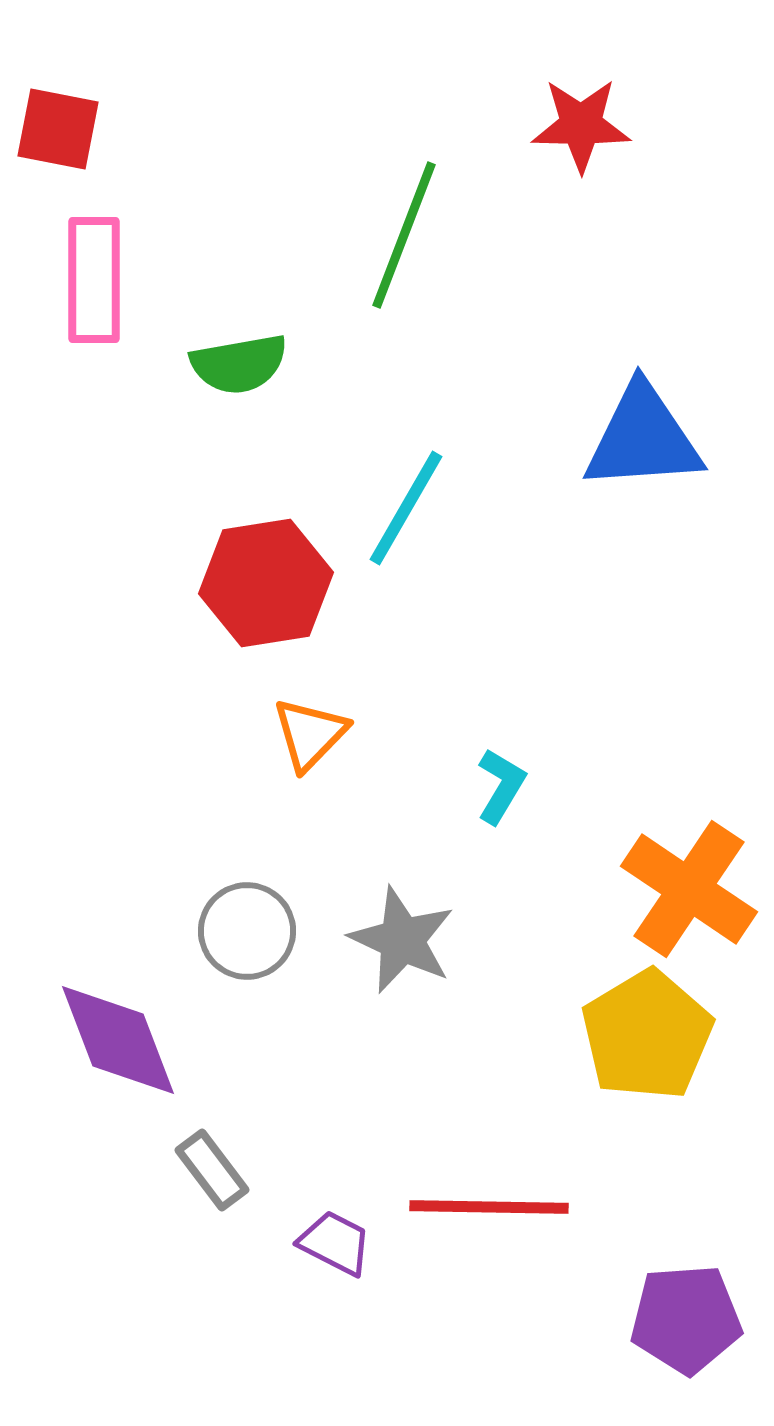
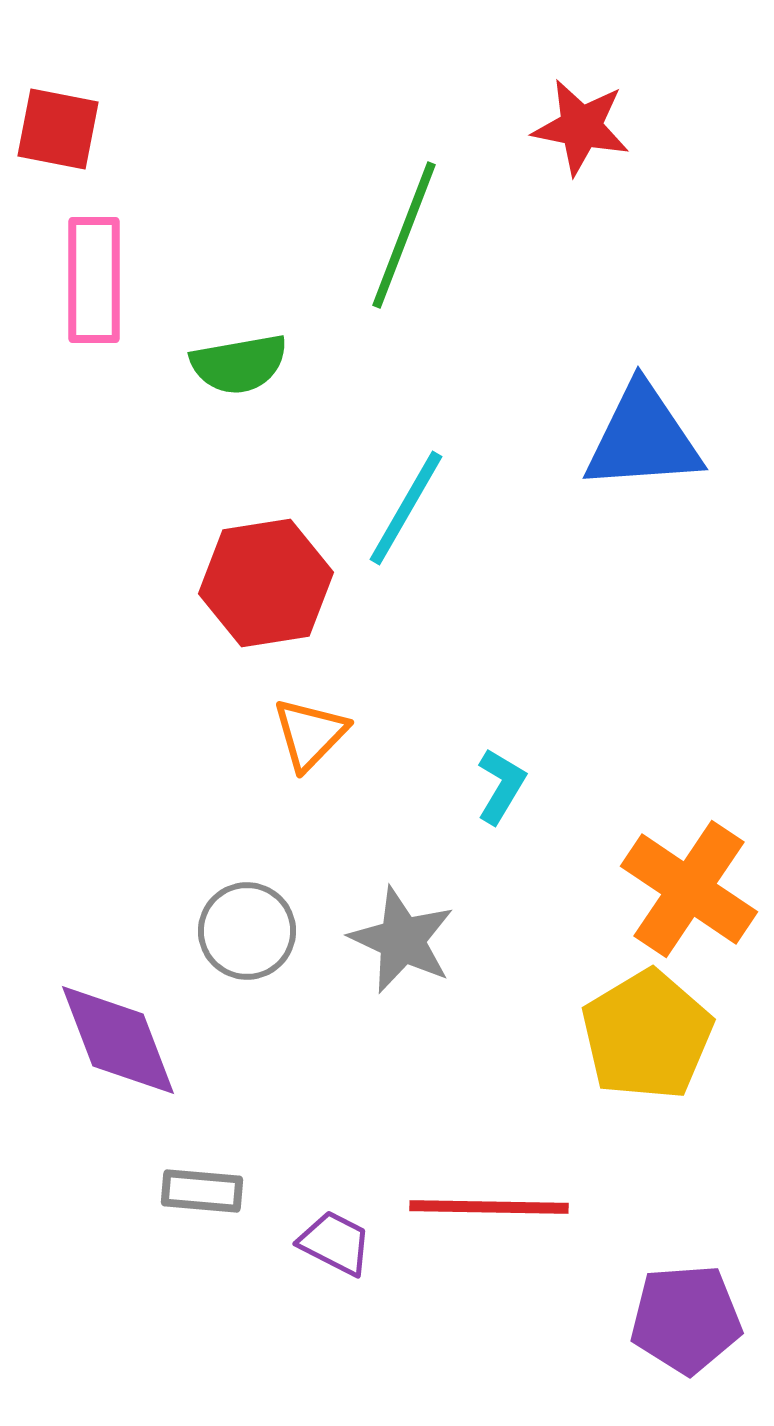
red star: moved 2 px down; rotated 10 degrees clockwise
gray rectangle: moved 10 px left, 21 px down; rotated 48 degrees counterclockwise
